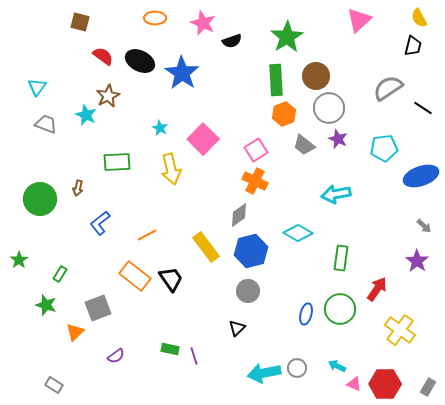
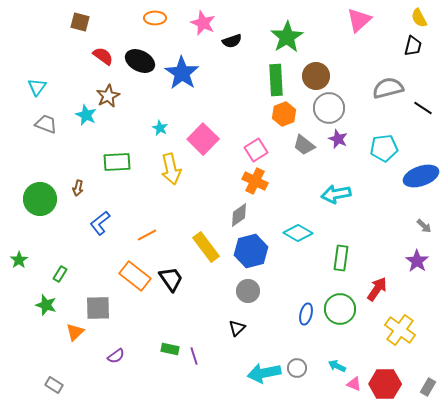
gray semicircle at (388, 88): rotated 20 degrees clockwise
gray square at (98, 308): rotated 20 degrees clockwise
